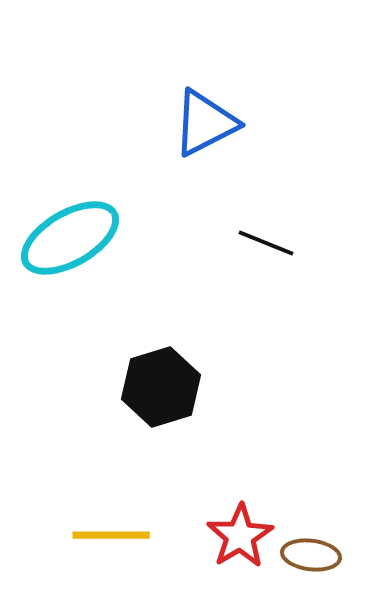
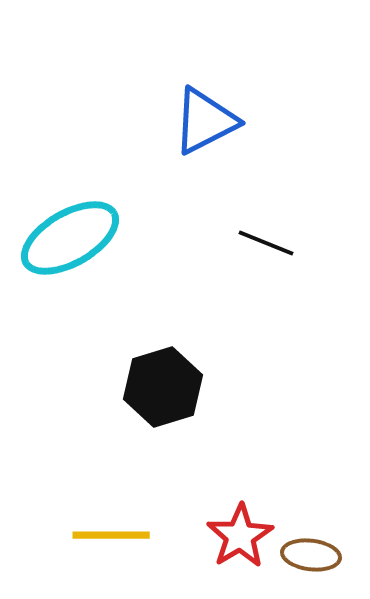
blue triangle: moved 2 px up
black hexagon: moved 2 px right
